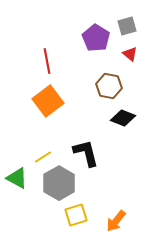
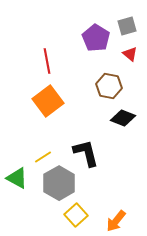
yellow square: rotated 25 degrees counterclockwise
